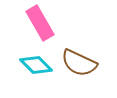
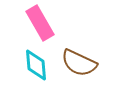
cyan diamond: rotated 40 degrees clockwise
